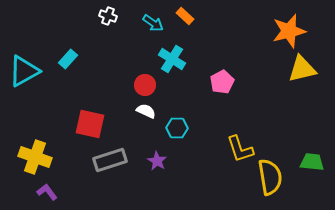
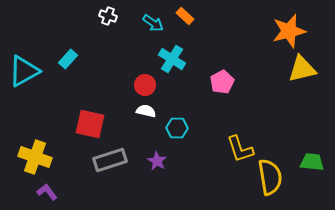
white semicircle: rotated 12 degrees counterclockwise
